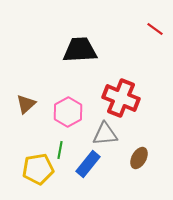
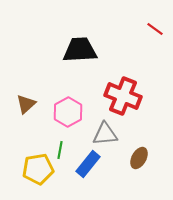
red cross: moved 2 px right, 2 px up
